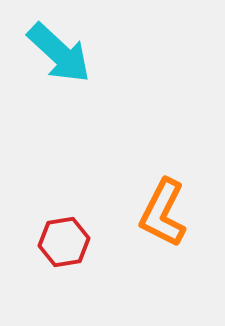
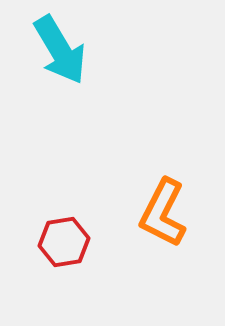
cyan arrow: moved 1 px right, 3 px up; rotated 16 degrees clockwise
